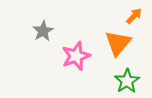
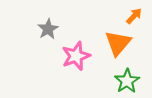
gray star: moved 5 px right, 2 px up
